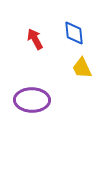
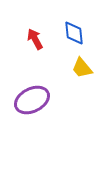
yellow trapezoid: rotated 15 degrees counterclockwise
purple ellipse: rotated 28 degrees counterclockwise
